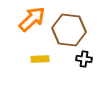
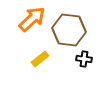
yellow rectangle: rotated 36 degrees counterclockwise
